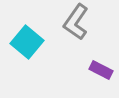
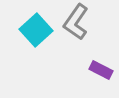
cyan square: moved 9 px right, 12 px up; rotated 8 degrees clockwise
